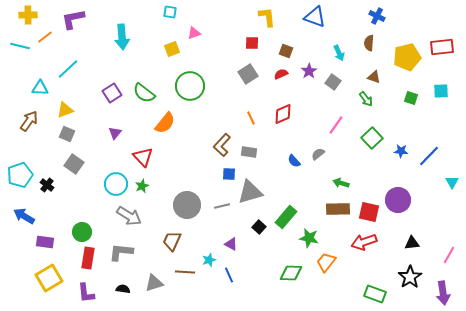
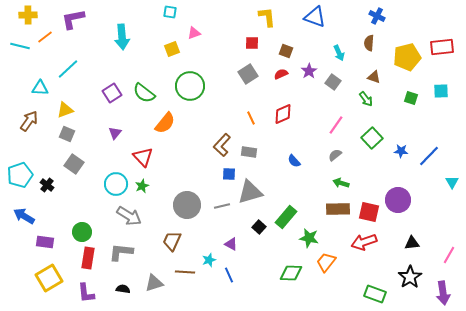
gray semicircle at (318, 154): moved 17 px right, 1 px down
